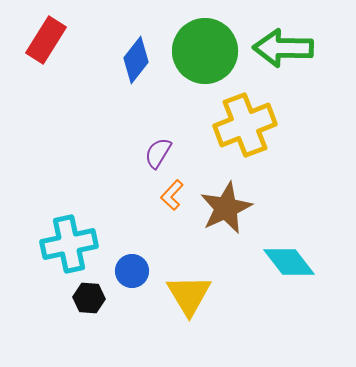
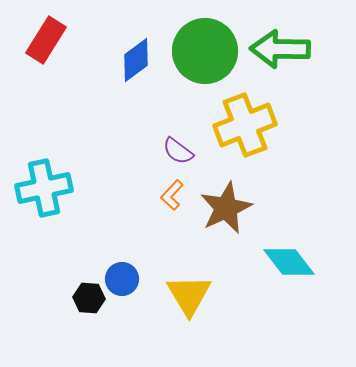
green arrow: moved 3 px left, 1 px down
blue diamond: rotated 15 degrees clockwise
purple semicircle: moved 20 px right, 2 px up; rotated 84 degrees counterclockwise
cyan cross: moved 25 px left, 56 px up
blue circle: moved 10 px left, 8 px down
